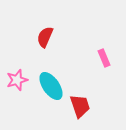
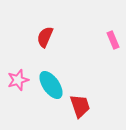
pink rectangle: moved 9 px right, 18 px up
pink star: moved 1 px right
cyan ellipse: moved 1 px up
